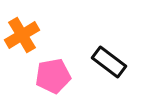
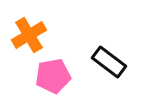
orange cross: moved 7 px right
